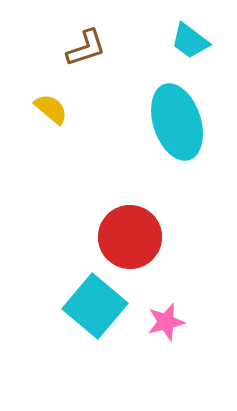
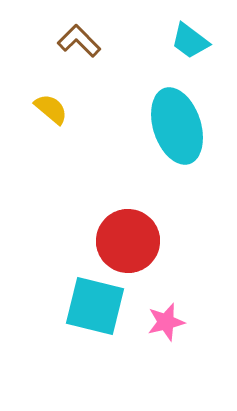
brown L-shape: moved 7 px left, 7 px up; rotated 117 degrees counterclockwise
cyan ellipse: moved 4 px down
red circle: moved 2 px left, 4 px down
cyan square: rotated 26 degrees counterclockwise
